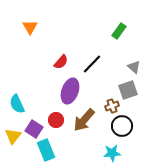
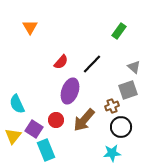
black circle: moved 1 px left, 1 px down
